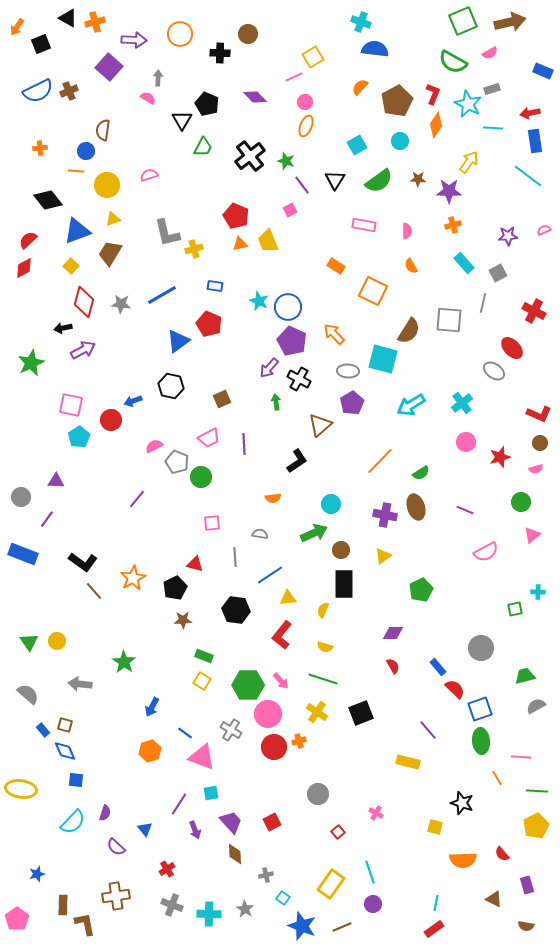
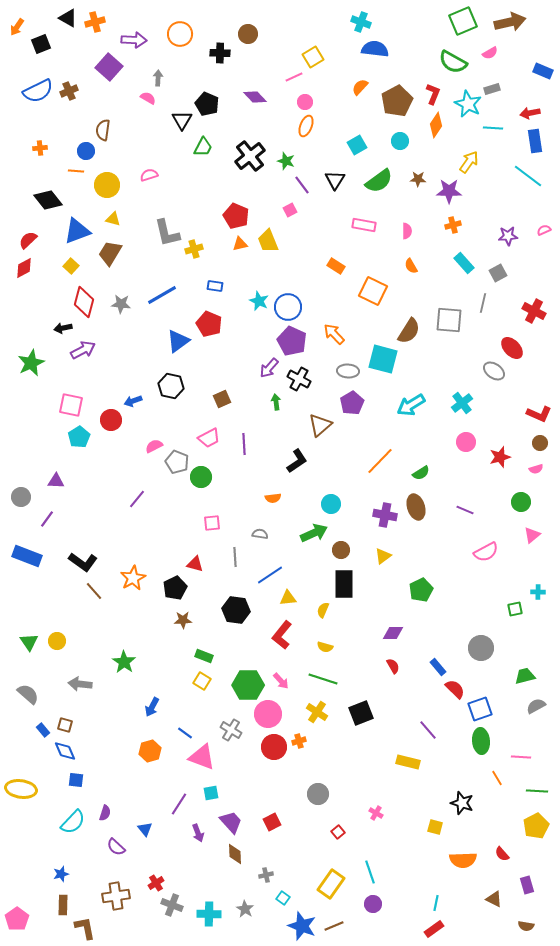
yellow triangle at (113, 219): rotated 35 degrees clockwise
blue rectangle at (23, 554): moved 4 px right, 2 px down
purple arrow at (195, 830): moved 3 px right, 3 px down
red cross at (167, 869): moved 11 px left, 14 px down
blue star at (37, 874): moved 24 px right
brown L-shape at (85, 924): moved 4 px down
brown line at (342, 927): moved 8 px left, 1 px up
